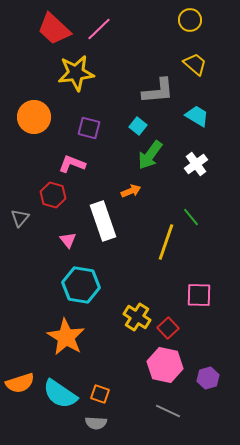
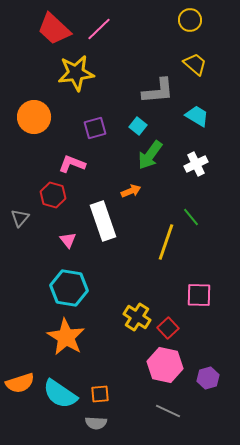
purple square: moved 6 px right; rotated 30 degrees counterclockwise
white cross: rotated 10 degrees clockwise
cyan hexagon: moved 12 px left, 3 px down
orange square: rotated 24 degrees counterclockwise
